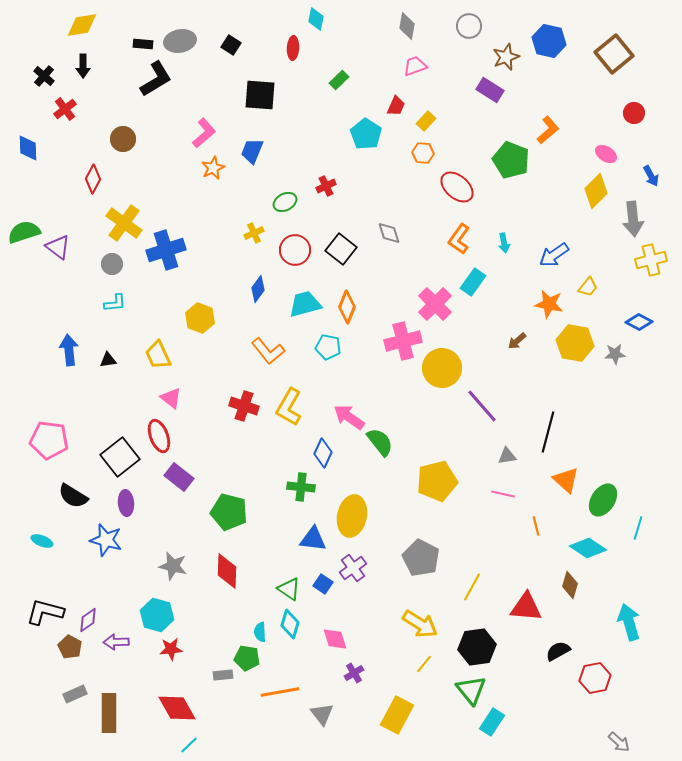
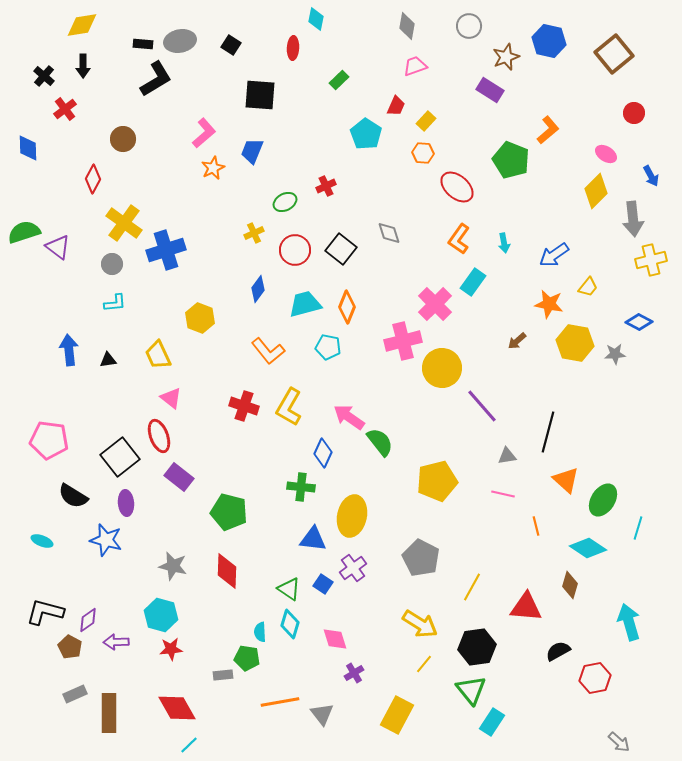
cyan hexagon at (157, 615): moved 4 px right
orange line at (280, 692): moved 10 px down
